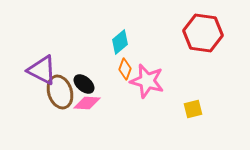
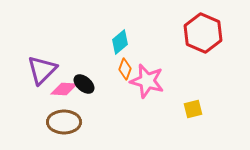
red hexagon: rotated 15 degrees clockwise
purple triangle: rotated 48 degrees clockwise
brown ellipse: moved 4 px right, 30 px down; rotated 72 degrees counterclockwise
pink diamond: moved 23 px left, 14 px up
